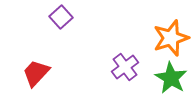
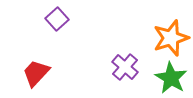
purple square: moved 4 px left, 2 px down
purple cross: rotated 12 degrees counterclockwise
